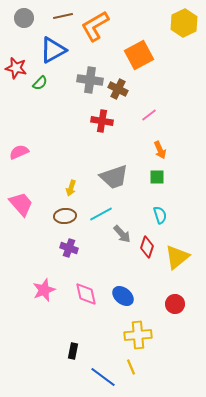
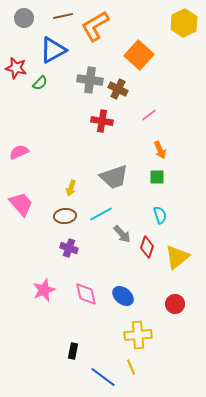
orange square: rotated 20 degrees counterclockwise
